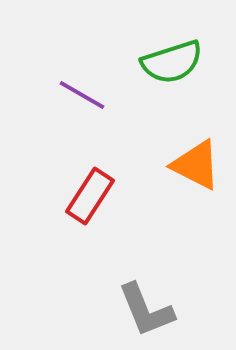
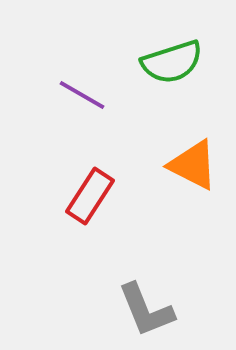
orange triangle: moved 3 px left
